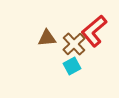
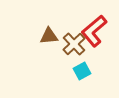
brown triangle: moved 2 px right, 2 px up
cyan square: moved 10 px right, 5 px down
